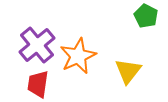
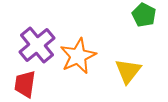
green pentagon: moved 2 px left, 1 px up
red trapezoid: moved 13 px left
